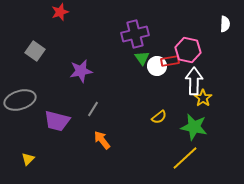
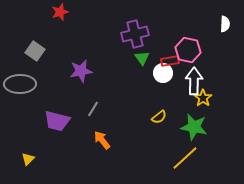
white circle: moved 6 px right, 7 px down
gray ellipse: moved 16 px up; rotated 16 degrees clockwise
